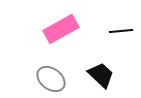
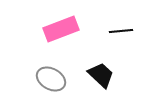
pink rectangle: rotated 8 degrees clockwise
gray ellipse: rotated 8 degrees counterclockwise
